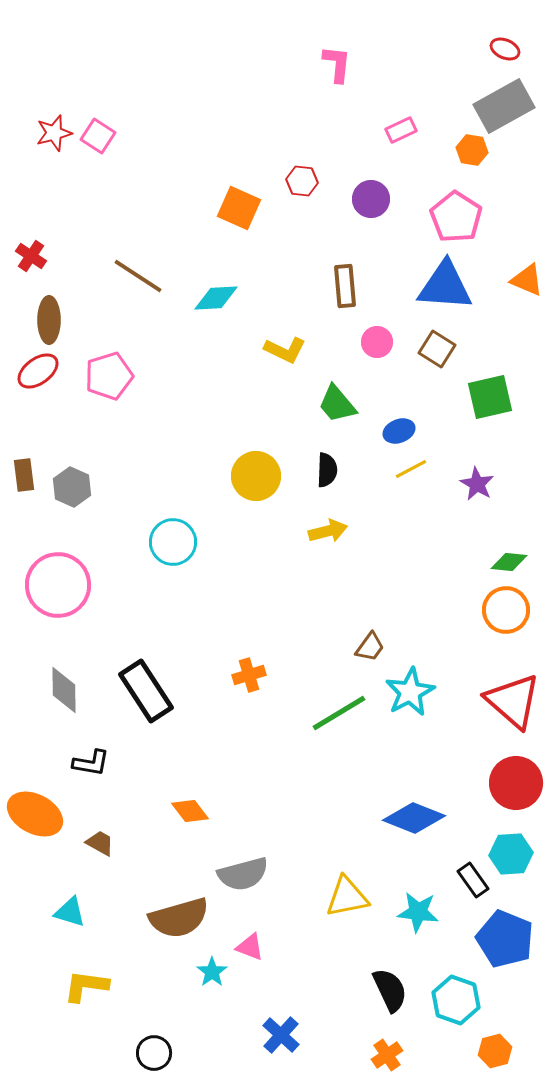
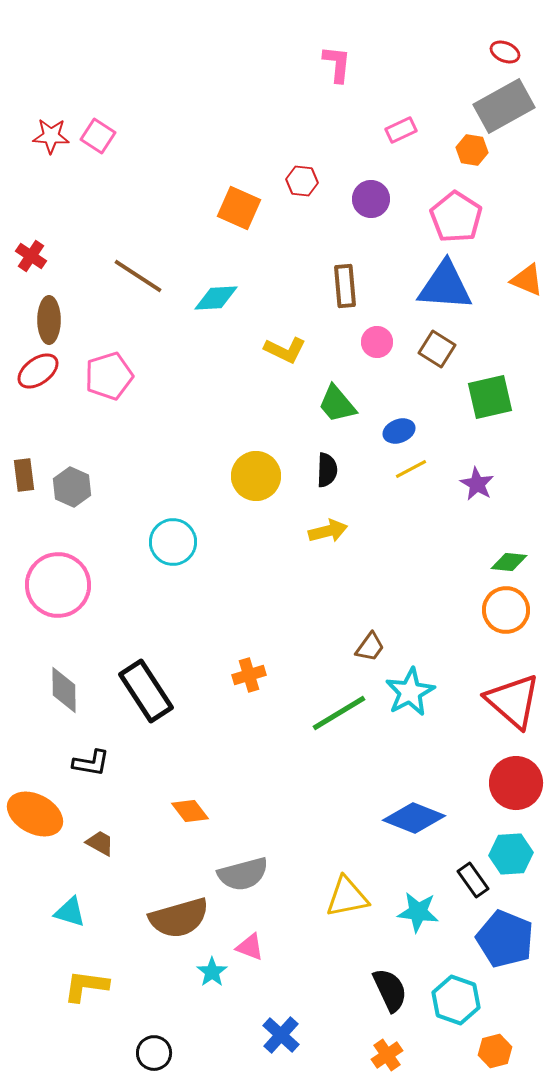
red ellipse at (505, 49): moved 3 px down
red star at (54, 133): moved 3 px left, 3 px down; rotated 18 degrees clockwise
